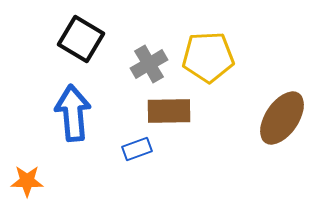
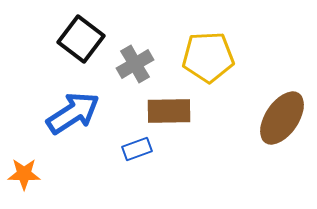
black square: rotated 6 degrees clockwise
gray cross: moved 14 px left
blue arrow: rotated 62 degrees clockwise
orange star: moved 3 px left, 7 px up
